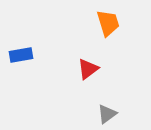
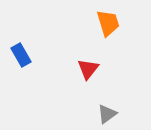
blue rectangle: rotated 70 degrees clockwise
red triangle: rotated 15 degrees counterclockwise
